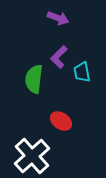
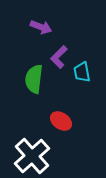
purple arrow: moved 17 px left, 9 px down
